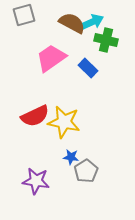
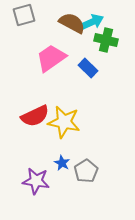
blue star: moved 9 px left, 6 px down; rotated 21 degrees clockwise
